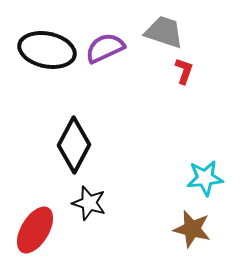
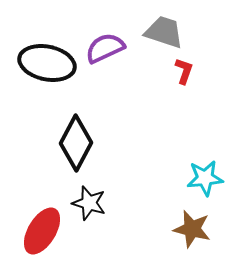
black ellipse: moved 13 px down
black diamond: moved 2 px right, 2 px up
red ellipse: moved 7 px right, 1 px down
